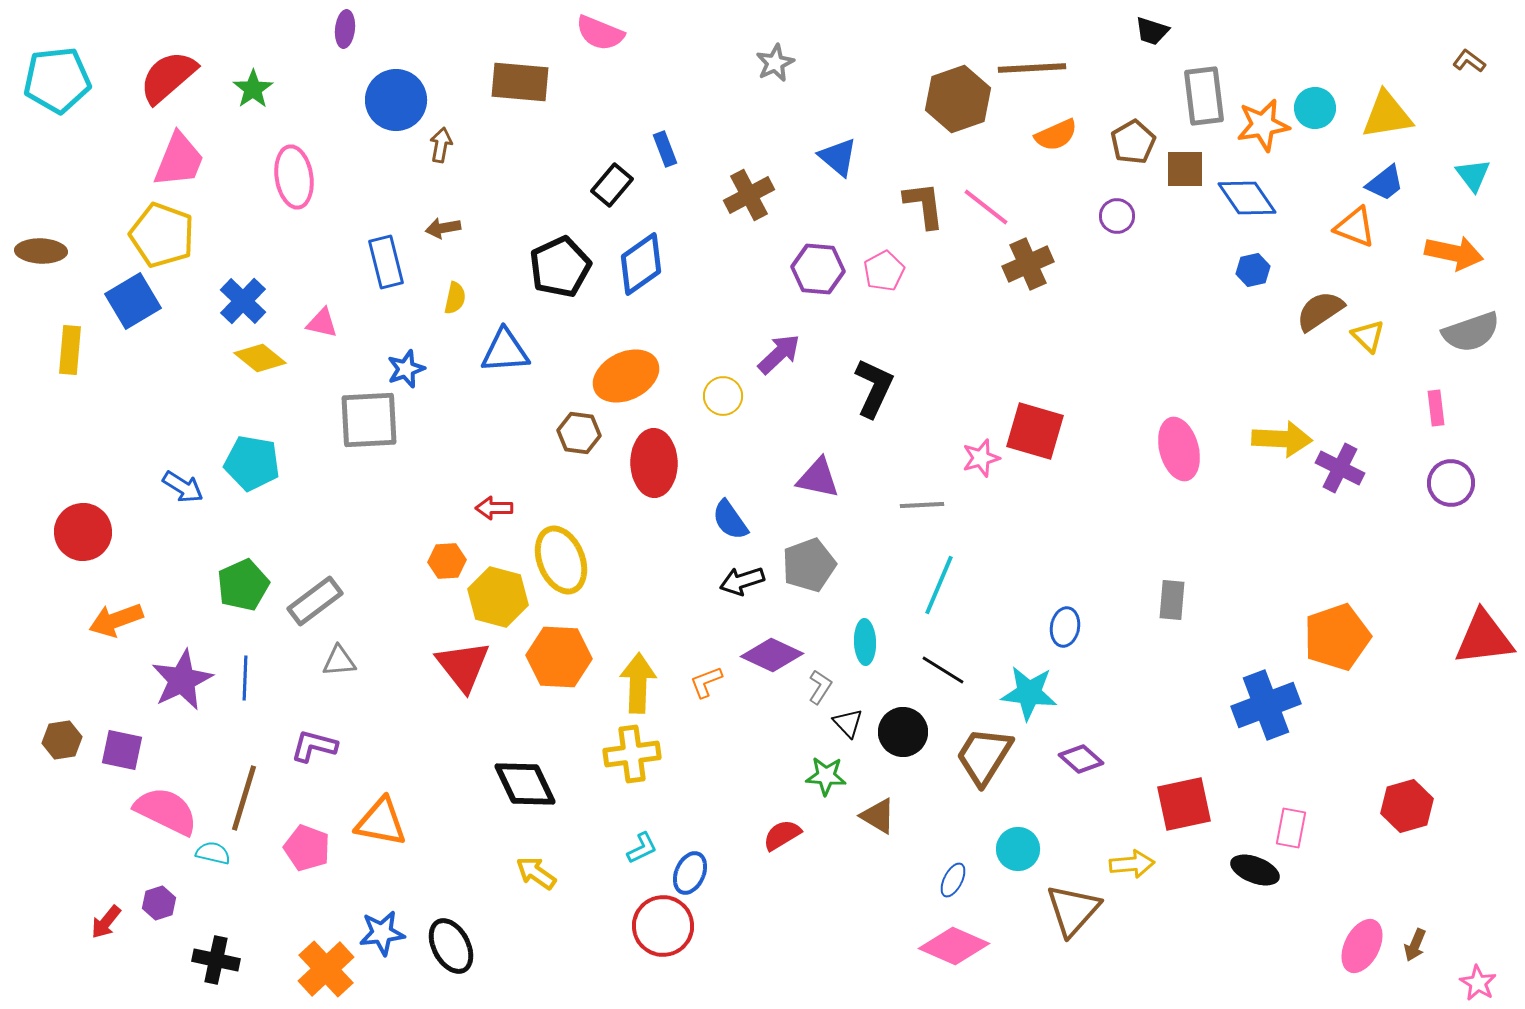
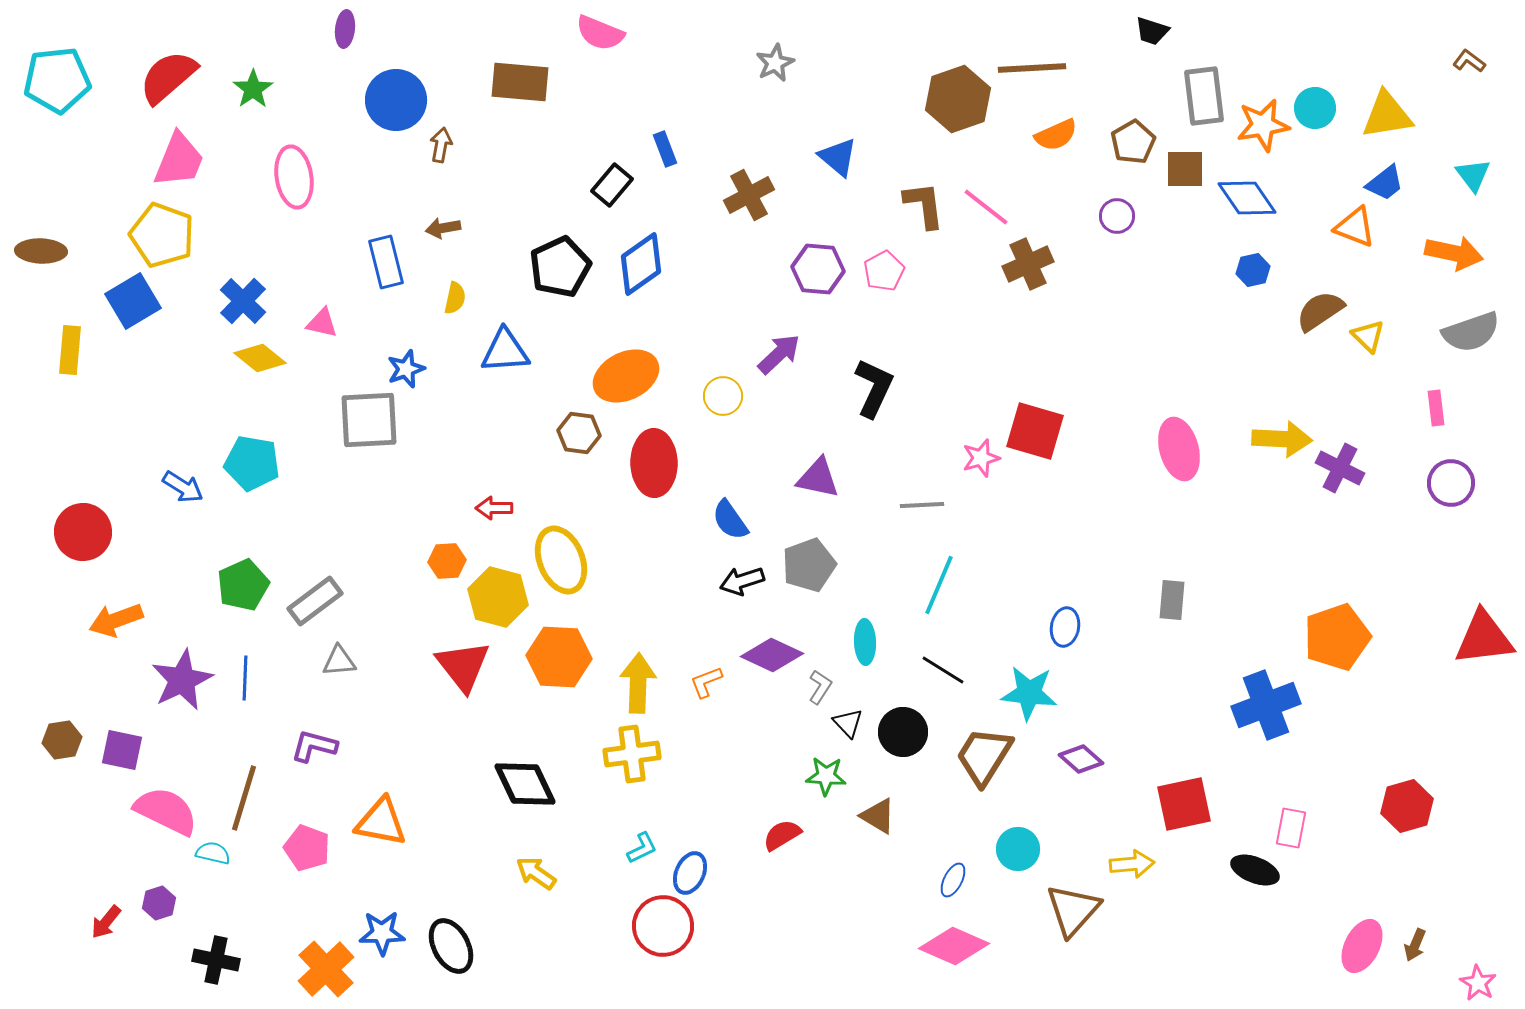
blue star at (382, 933): rotated 6 degrees clockwise
